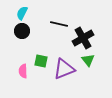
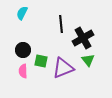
black line: moved 2 px right; rotated 72 degrees clockwise
black circle: moved 1 px right, 19 px down
purple triangle: moved 1 px left, 1 px up
